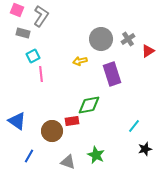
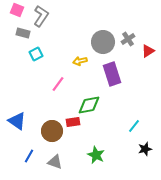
gray circle: moved 2 px right, 3 px down
cyan square: moved 3 px right, 2 px up
pink line: moved 17 px right, 10 px down; rotated 42 degrees clockwise
red rectangle: moved 1 px right, 1 px down
gray triangle: moved 13 px left
